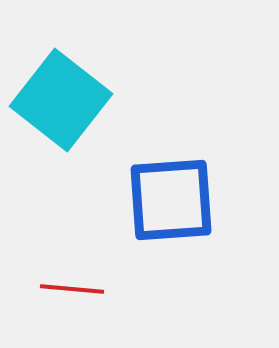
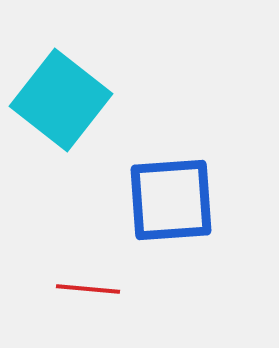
red line: moved 16 px right
